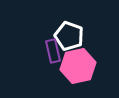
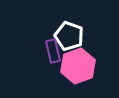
pink hexagon: rotated 8 degrees counterclockwise
